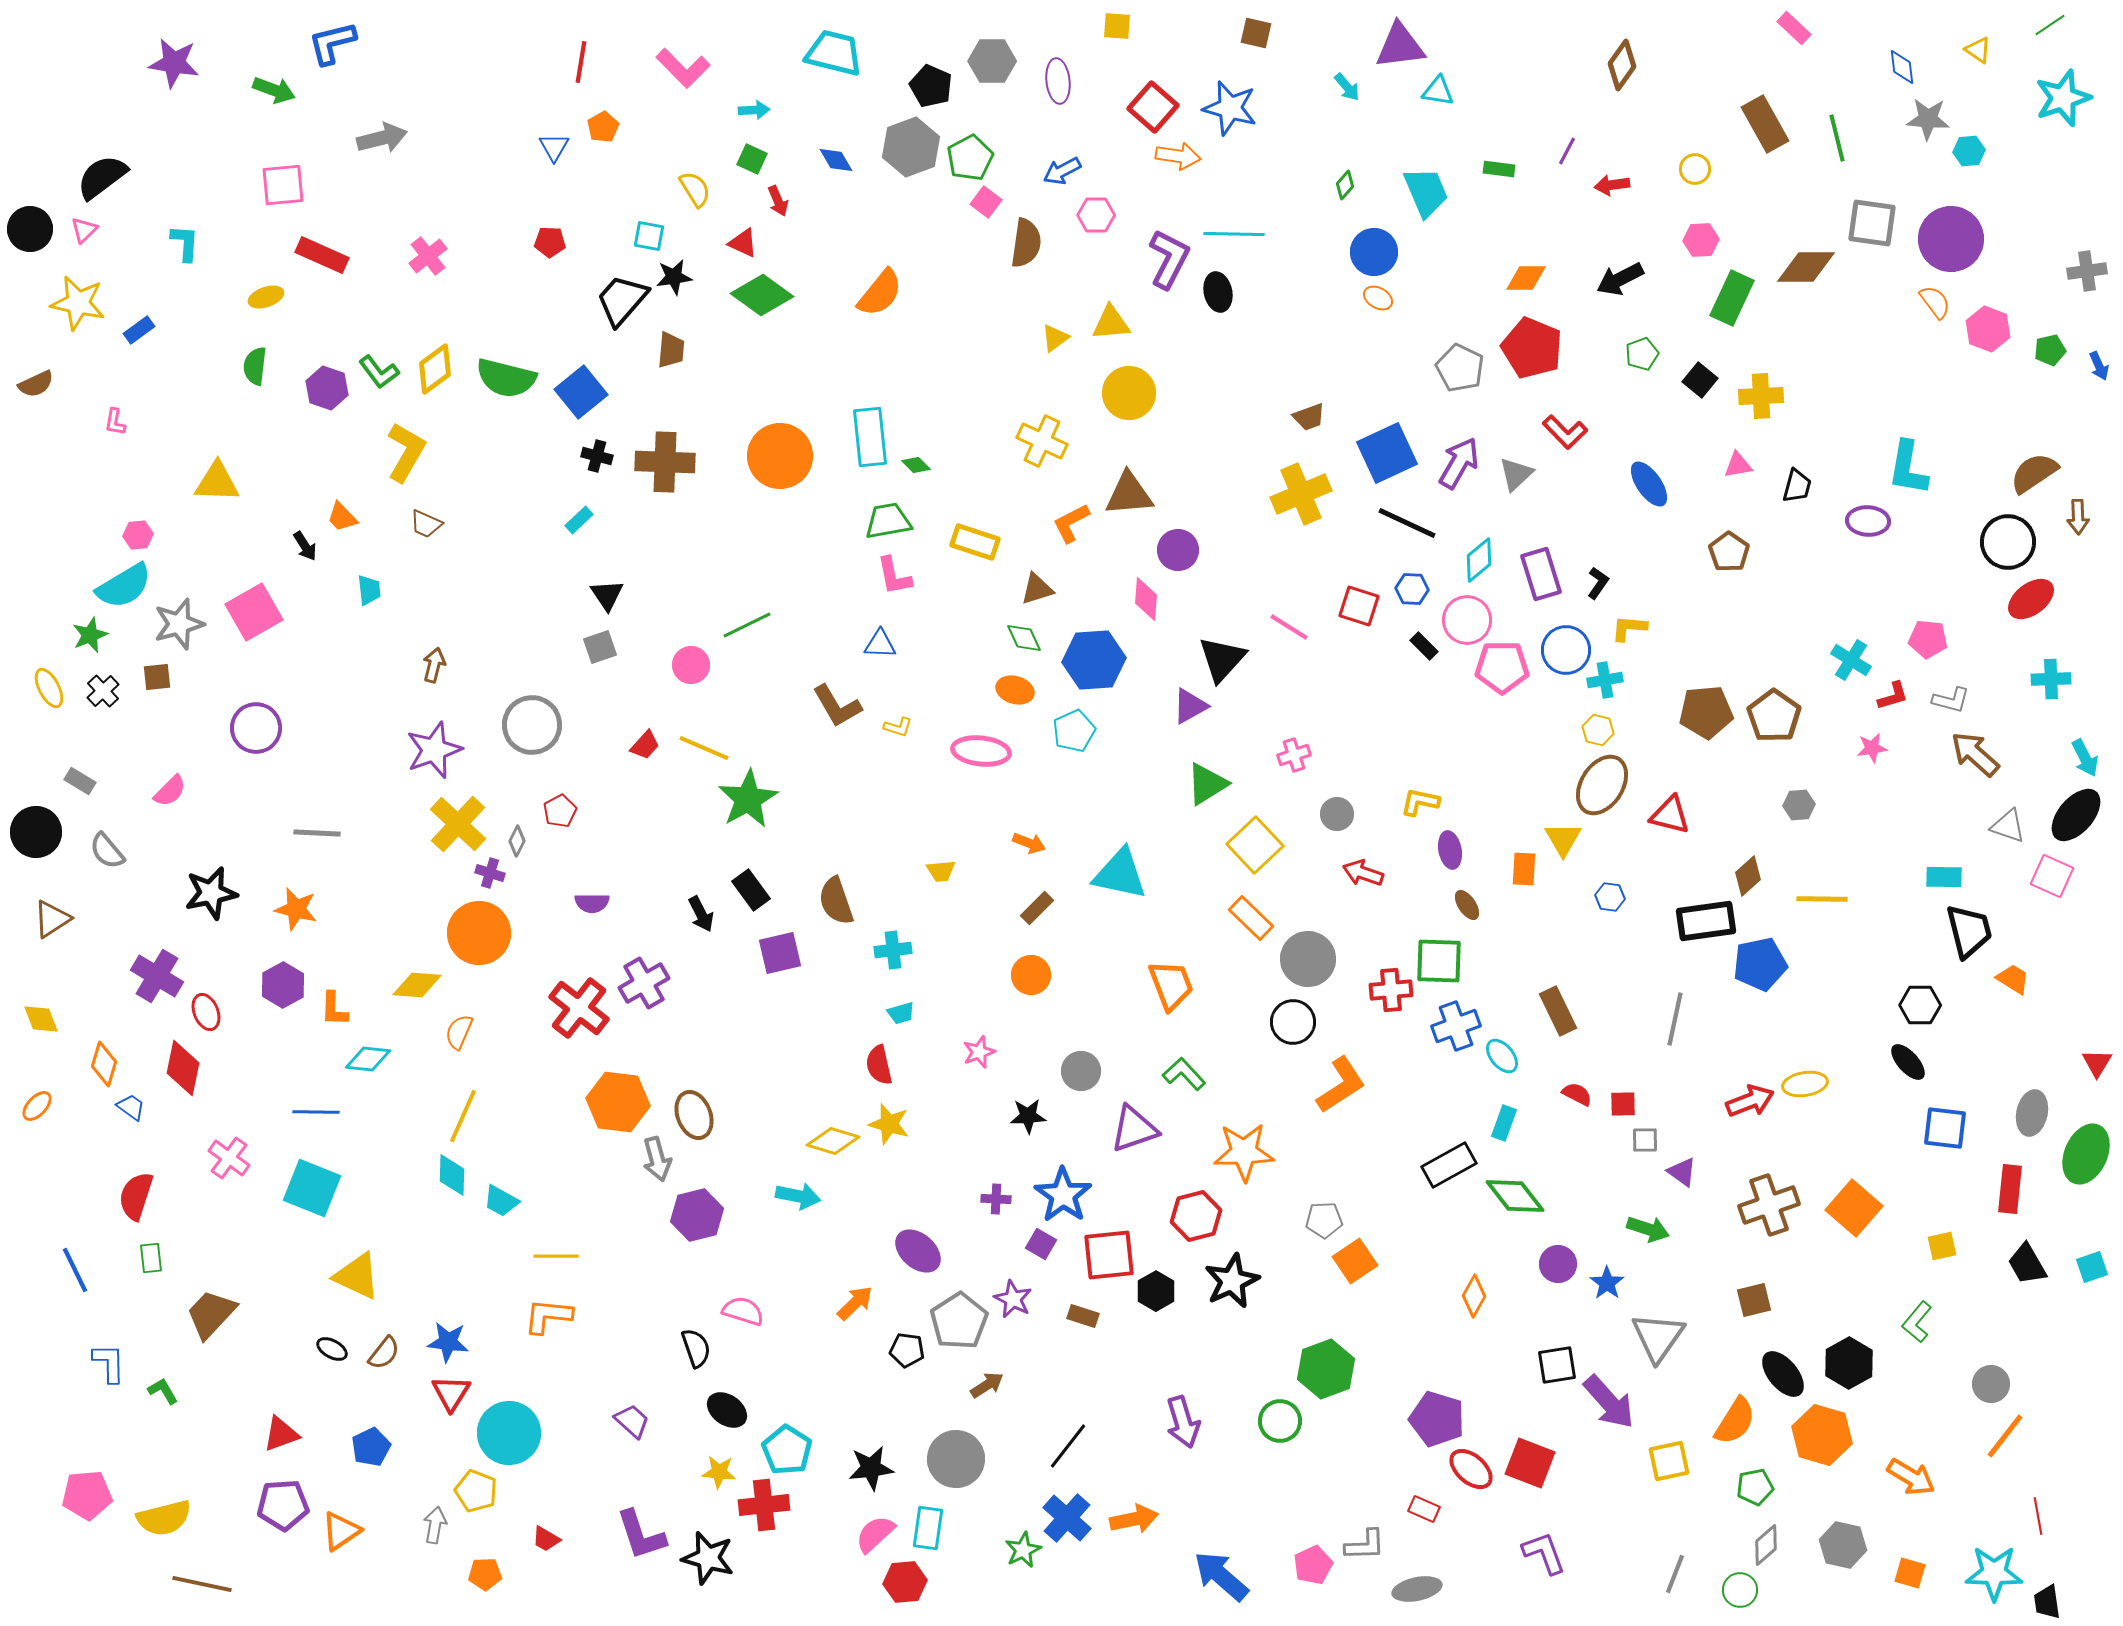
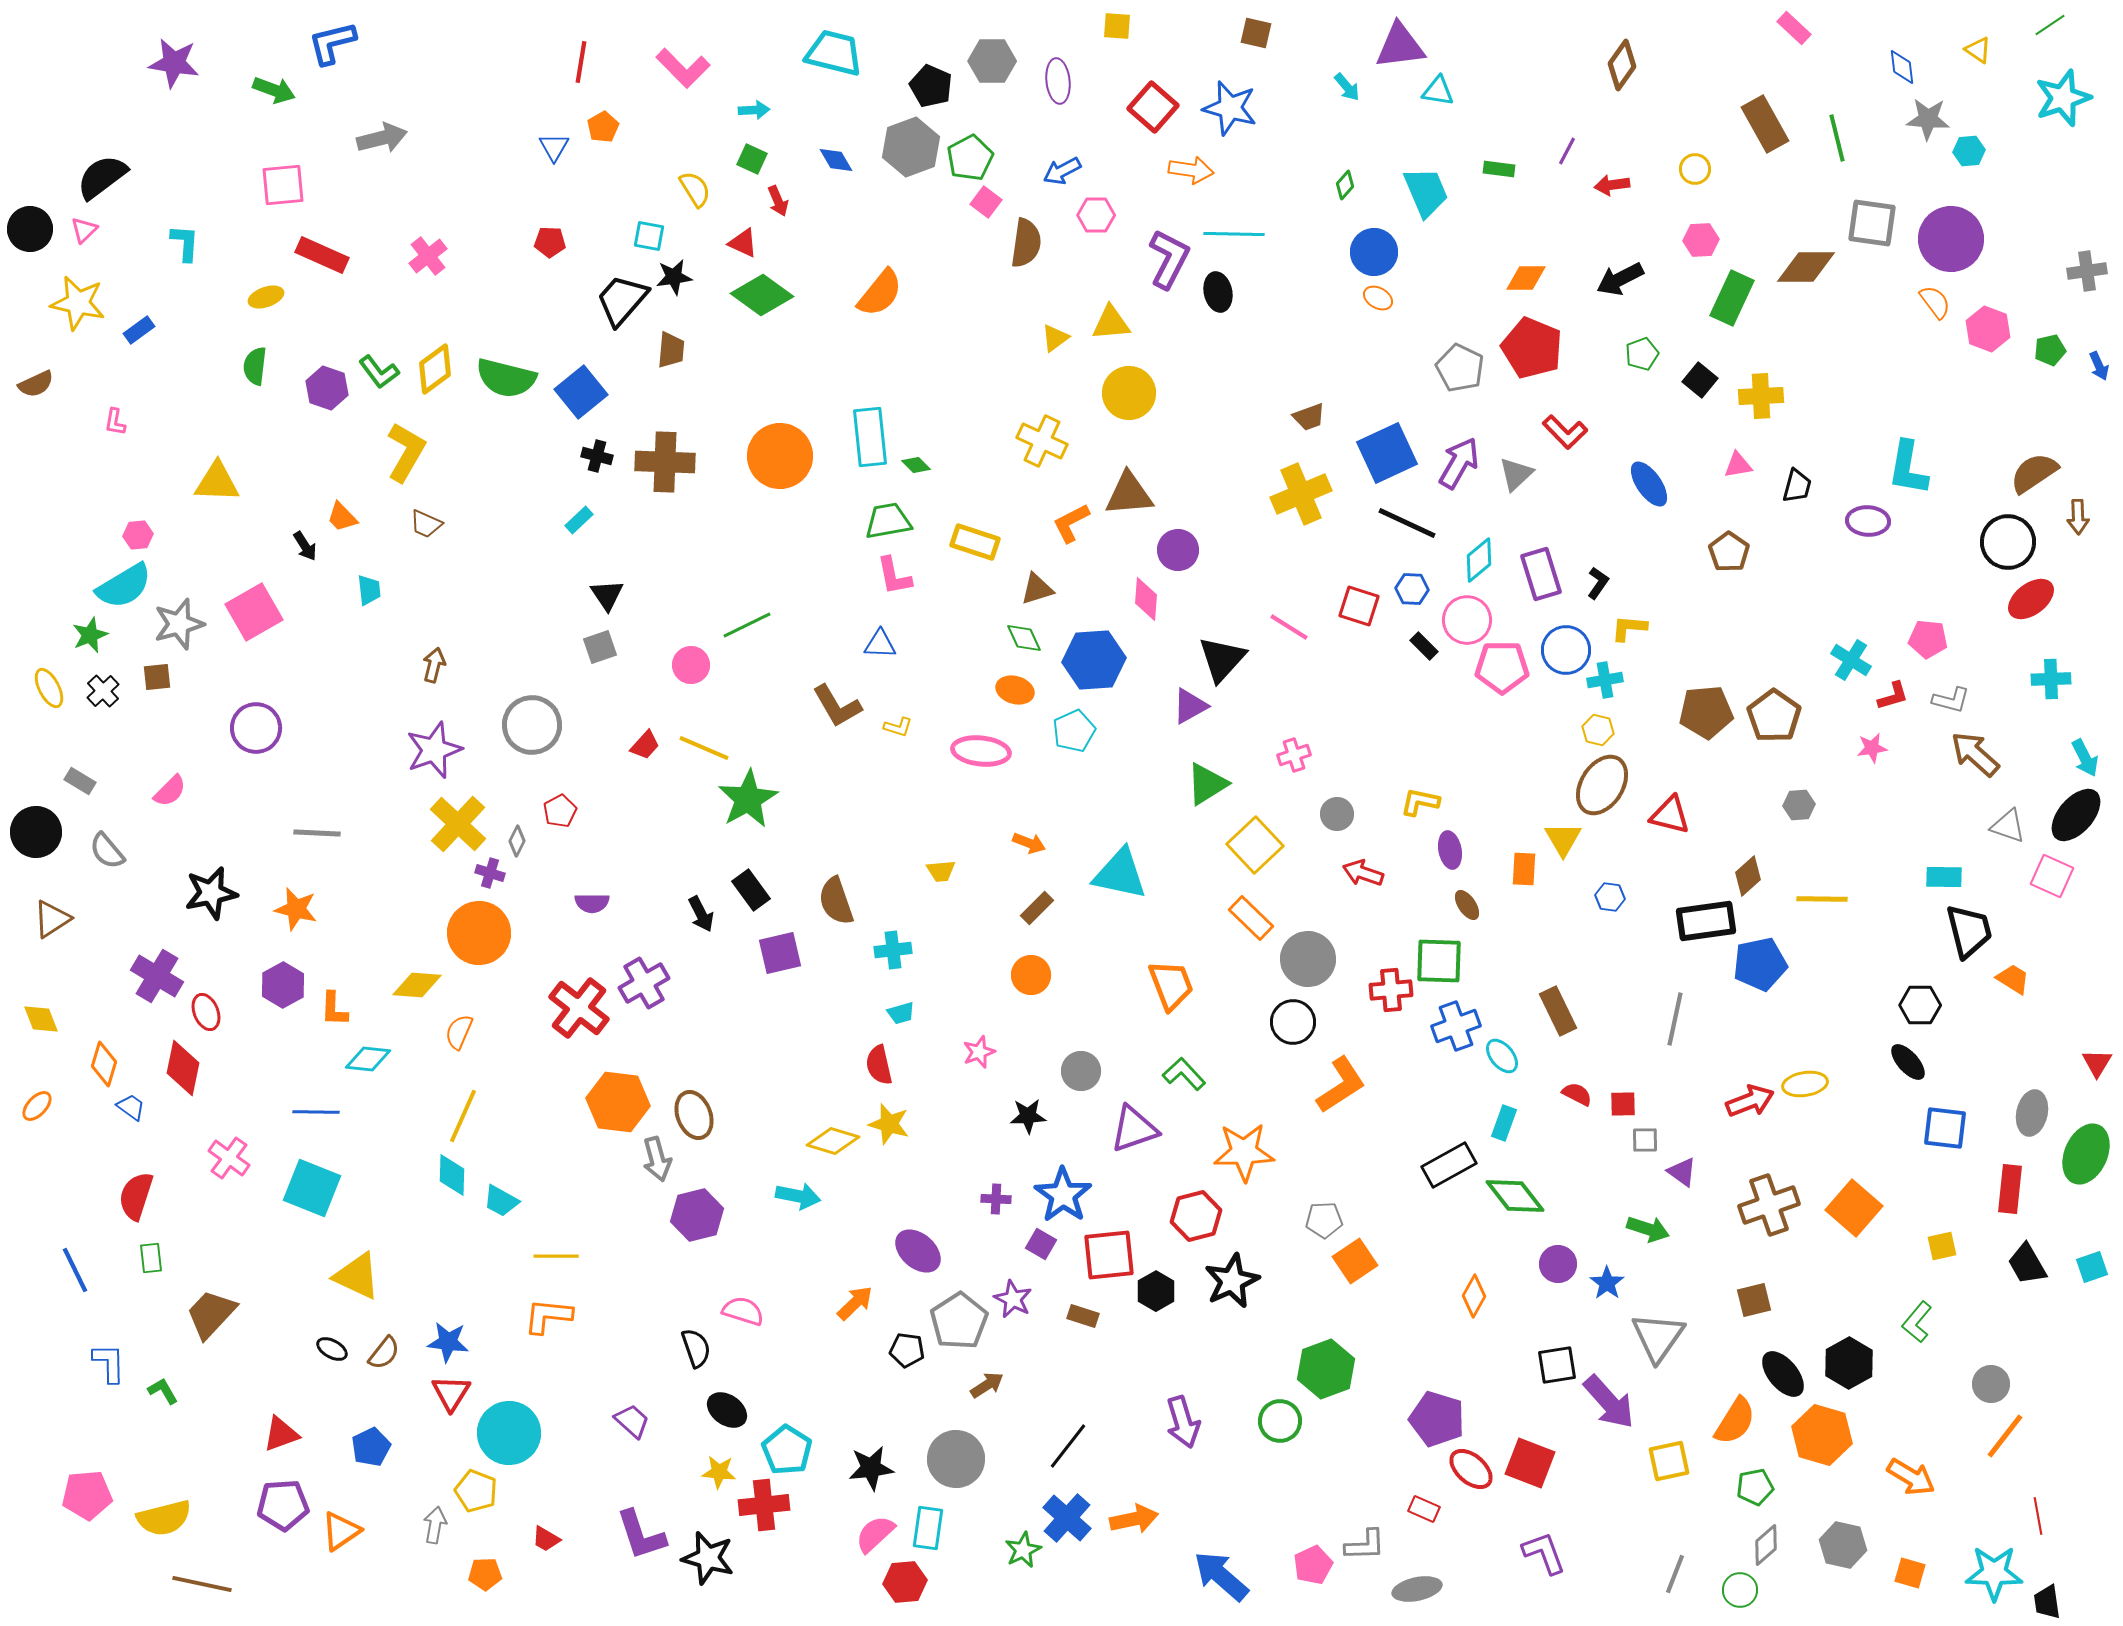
orange arrow at (1178, 156): moved 13 px right, 14 px down
